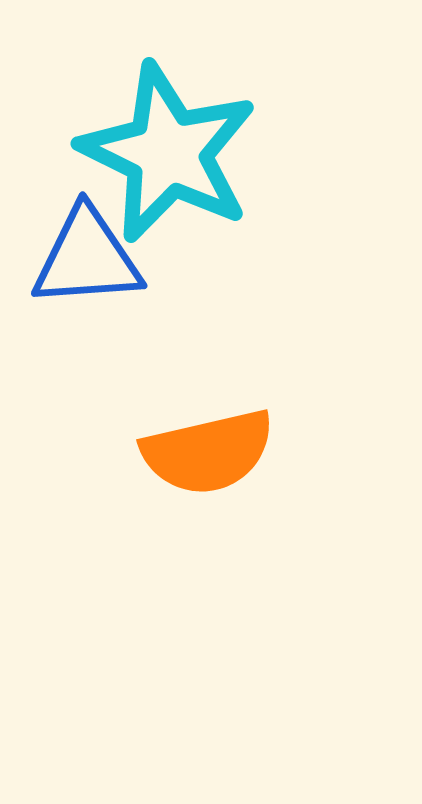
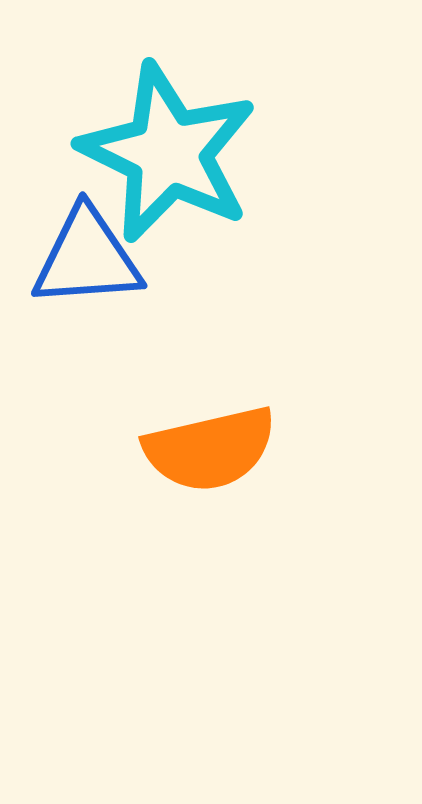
orange semicircle: moved 2 px right, 3 px up
